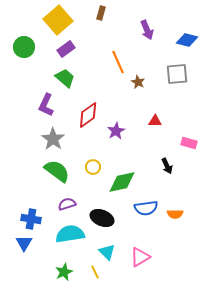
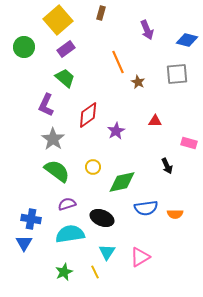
cyan triangle: rotated 18 degrees clockwise
